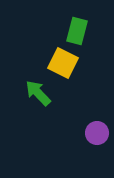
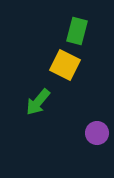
yellow square: moved 2 px right, 2 px down
green arrow: moved 9 px down; rotated 96 degrees counterclockwise
